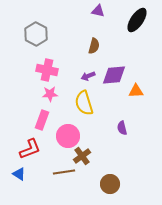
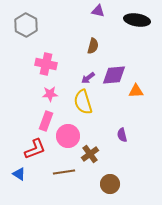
black ellipse: rotated 65 degrees clockwise
gray hexagon: moved 10 px left, 9 px up
brown semicircle: moved 1 px left
pink cross: moved 1 px left, 6 px up
purple arrow: moved 2 px down; rotated 16 degrees counterclockwise
yellow semicircle: moved 1 px left, 1 px up
pink rectangle: moved 4 px right, 1 px down
purple semicircle: moved 7 px down
red L-shape: moved 5 px right
brown cross: moved 8 px right, 2 px up
